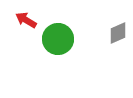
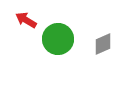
gray diamond: moved 15 px left, 11 px down
